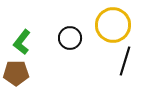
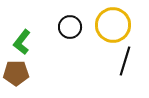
black circle: moved 11 px up
